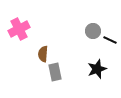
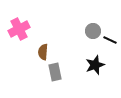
brown semicircle: moved 2 px up
black star: moved 2 px left, 4 px up
